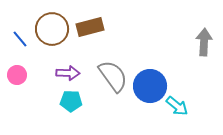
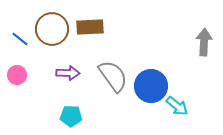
brown rectangle: rotated 12 degrees clockwise
blue line: rotated 12 degrees counterclockwise
blue circle: moved 1 px right
cyan pentagon: moved 15 px down
